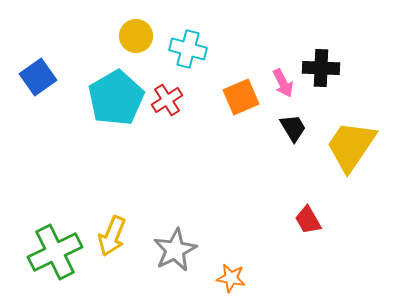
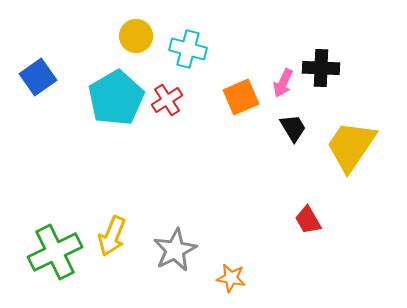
pink arrow: rotated 52 degrees clockwise
